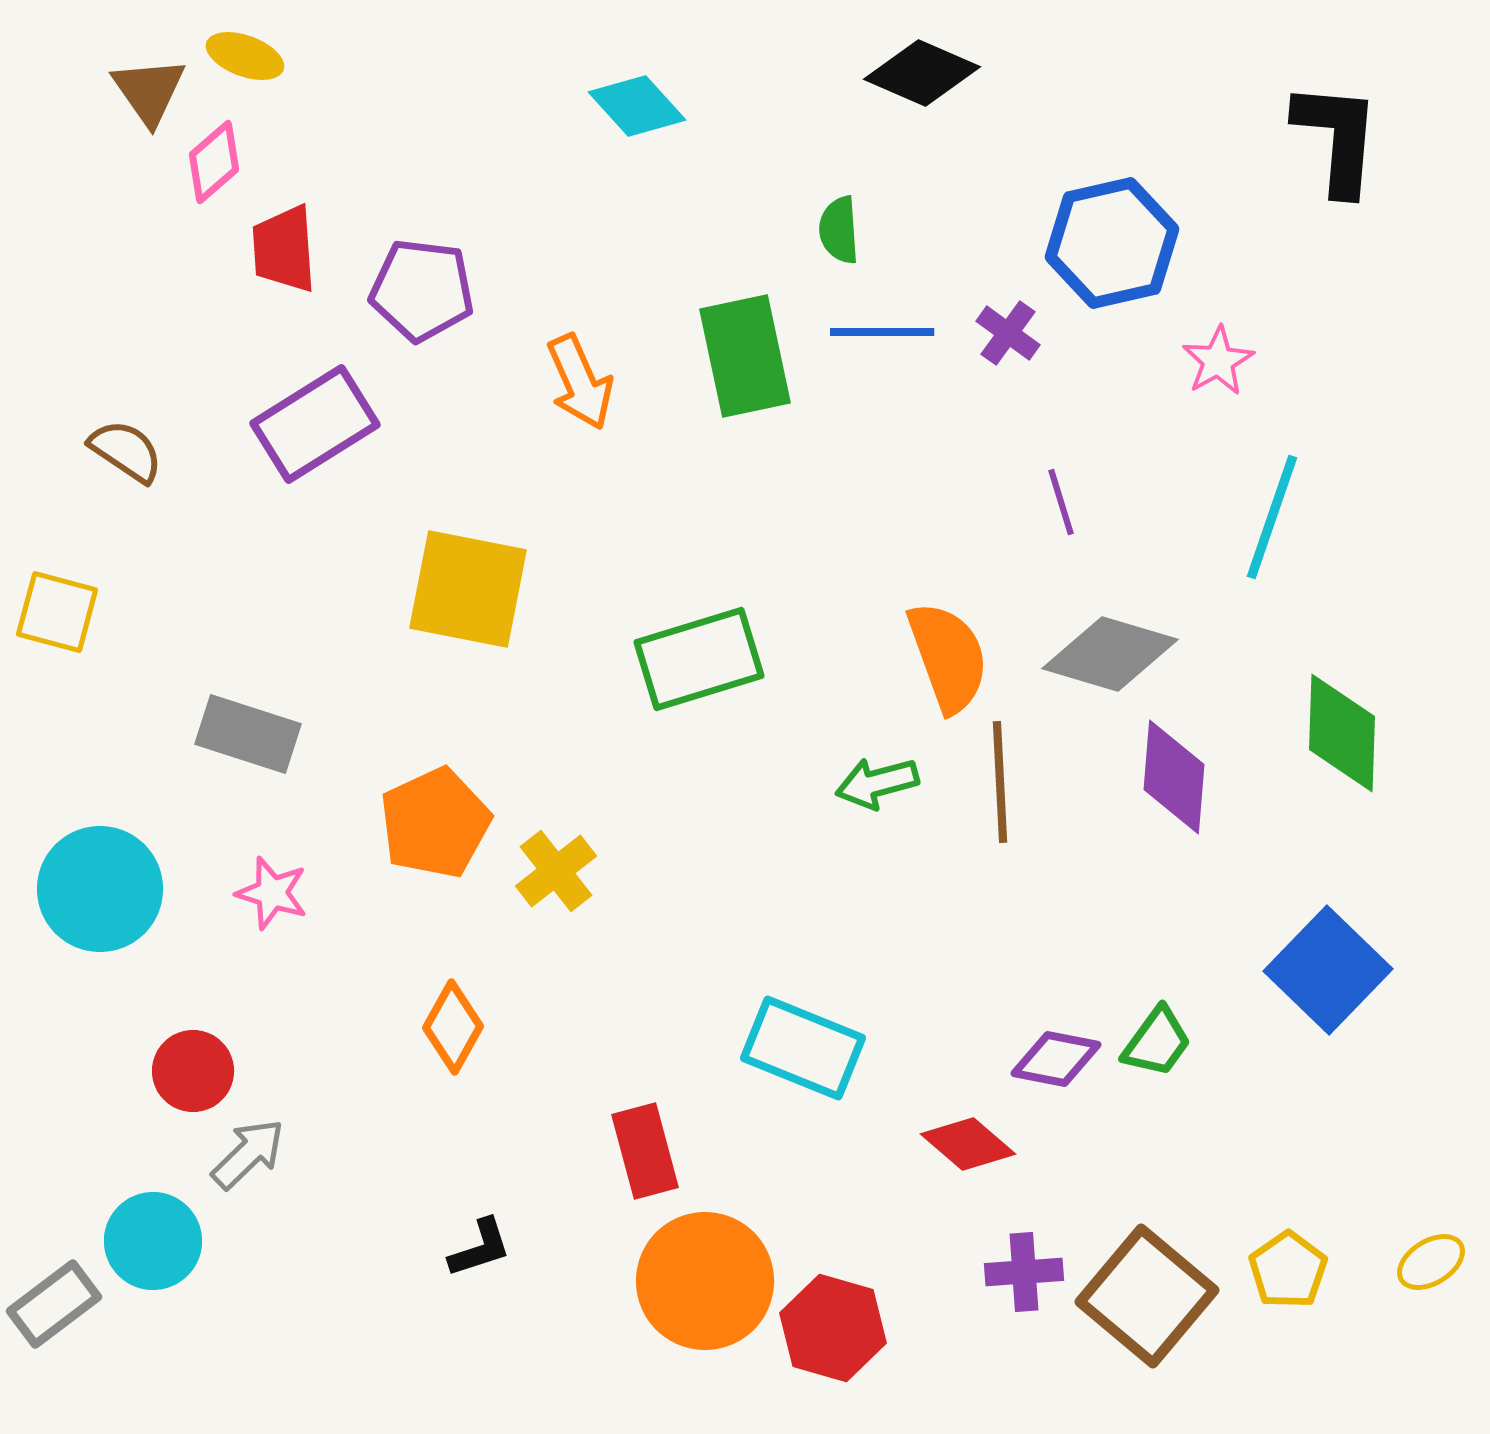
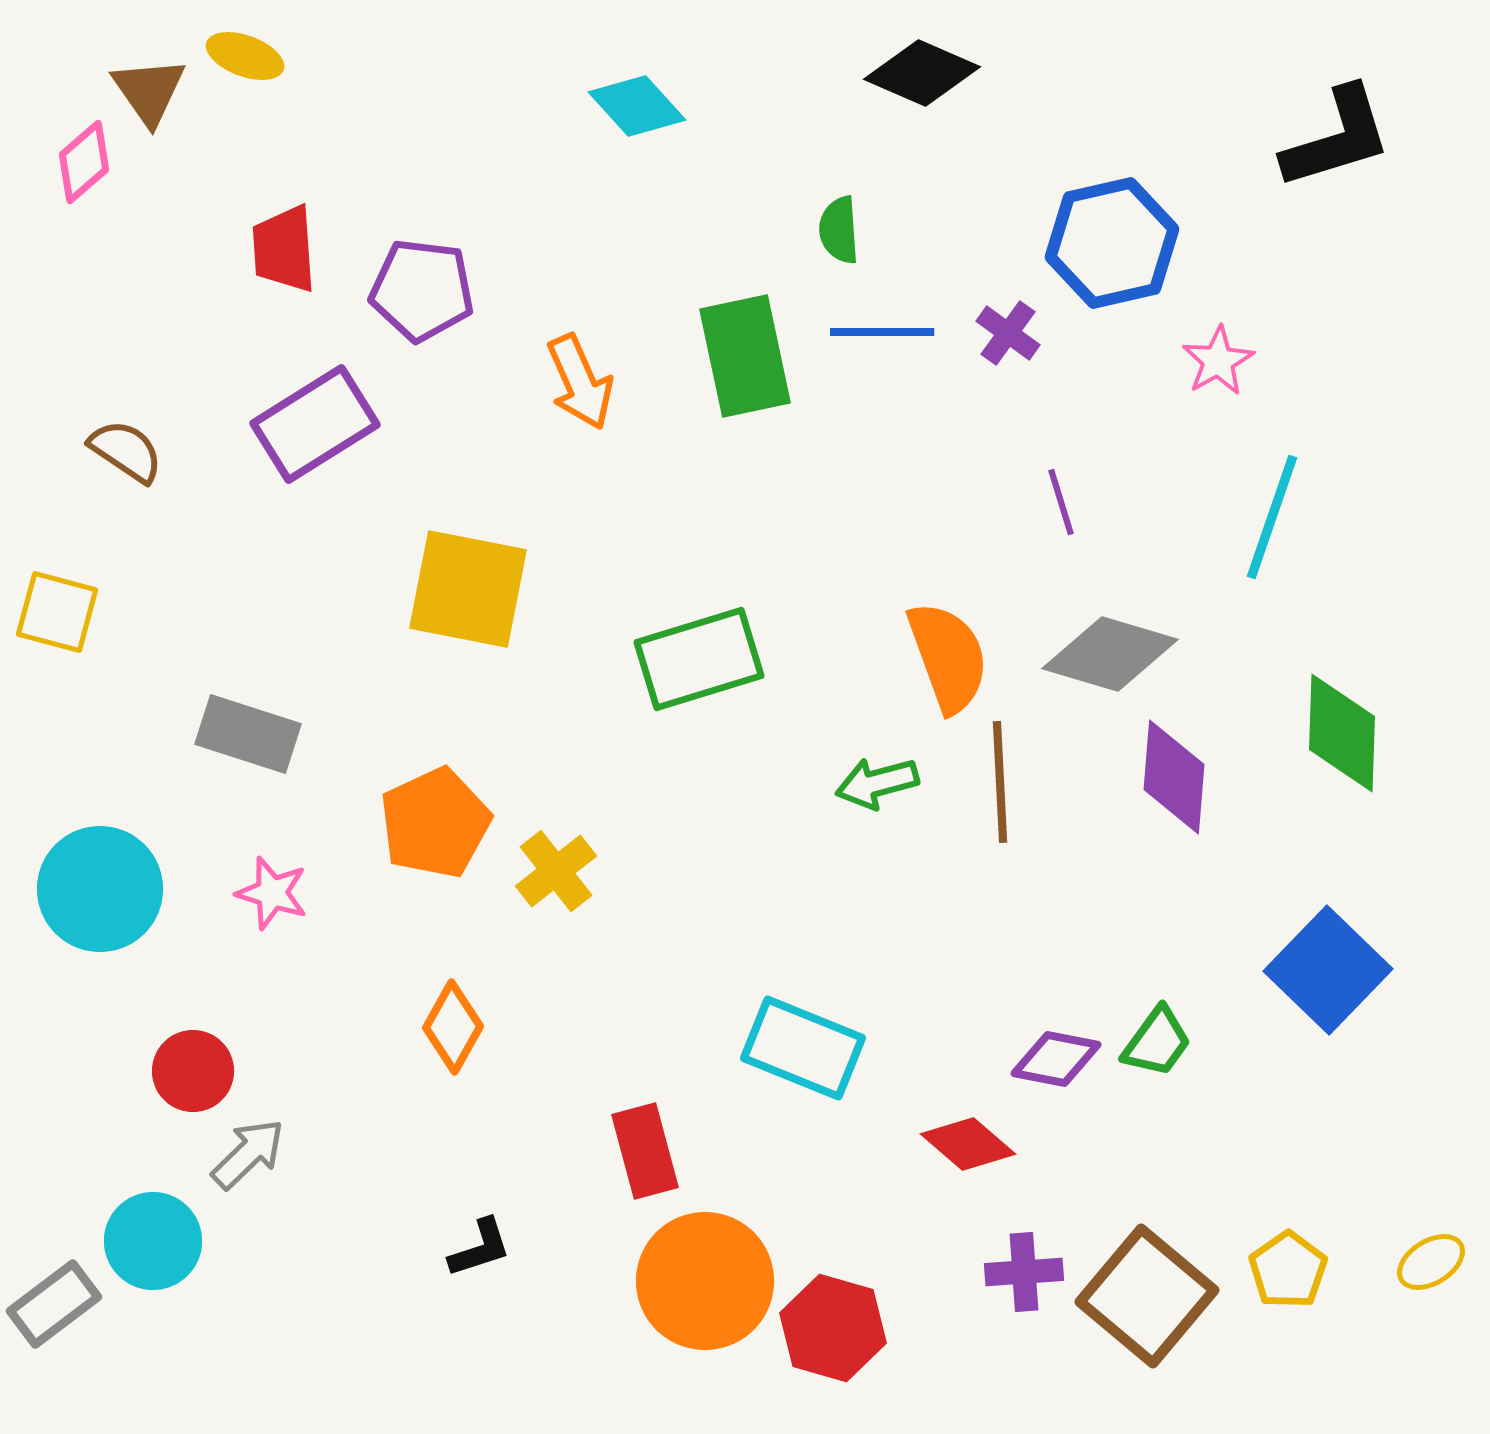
black L-shape at (1337, 138): rotated 68 degrees clockwise
pink diamond at (214, 162): moved 130 px left
